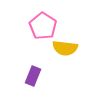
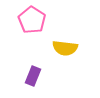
pink pentagon: moved 11 px left, 6 px up
